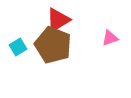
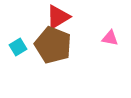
red triangle: moved 3 px up
pink triangle: rotated 30 degrees clockwise
